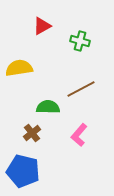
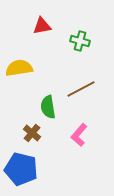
red triangle: rotated 18 degrees clockwise
green semicircle: rotated 100 degrees counterclockwise
brown cross: rotated 12 degrees counterclockwise
blue pentagon: moved 2 px left, 2 px up
